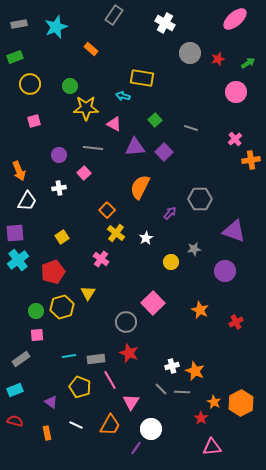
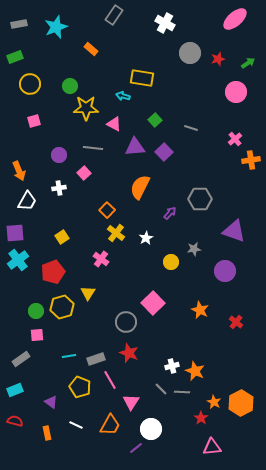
red cross at (236, 322): rotated 24 degrees counterclockwise
gray rectangle at (96, 359): rotated 12 degrees counterclockwise
purple line at (136, 448): rotated 16 degrees clockwise
